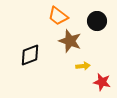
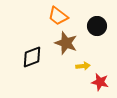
black circle: moved 5 px down
brown star: moved 4 px left, 2 px down
black diamond: moved 2 px right, 2 px down
red star: moved 2 px left
